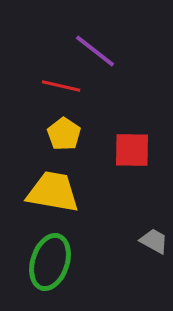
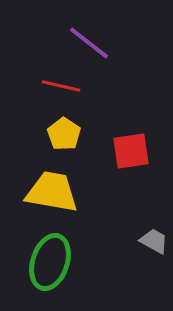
purple line: moved 6 px left, 8 px up
red square: moved 1 px left, 1 px down; rotated 9 degrees counterclockwise
yellow trapezoid: moved 1 px left
